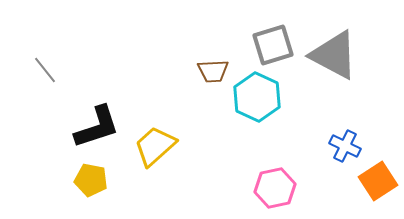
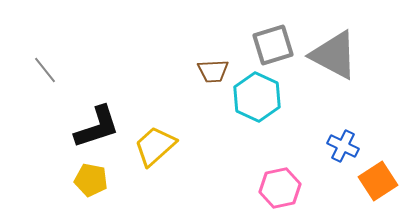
blue cross: moved 2 px left
pink hexagon: moved 5 px right
